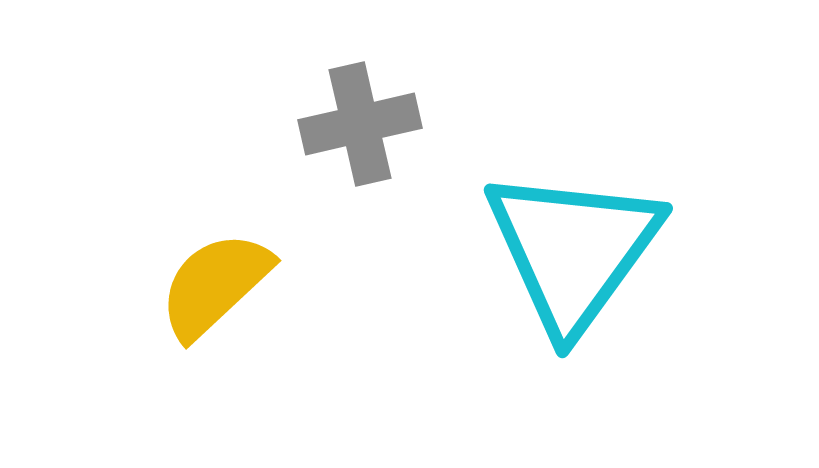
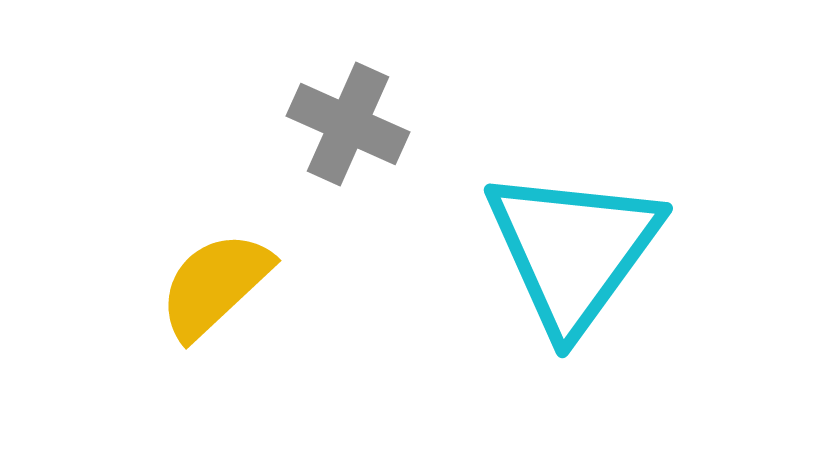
gray cross: moved 12 px left; rotated 37 degrees clockwise
